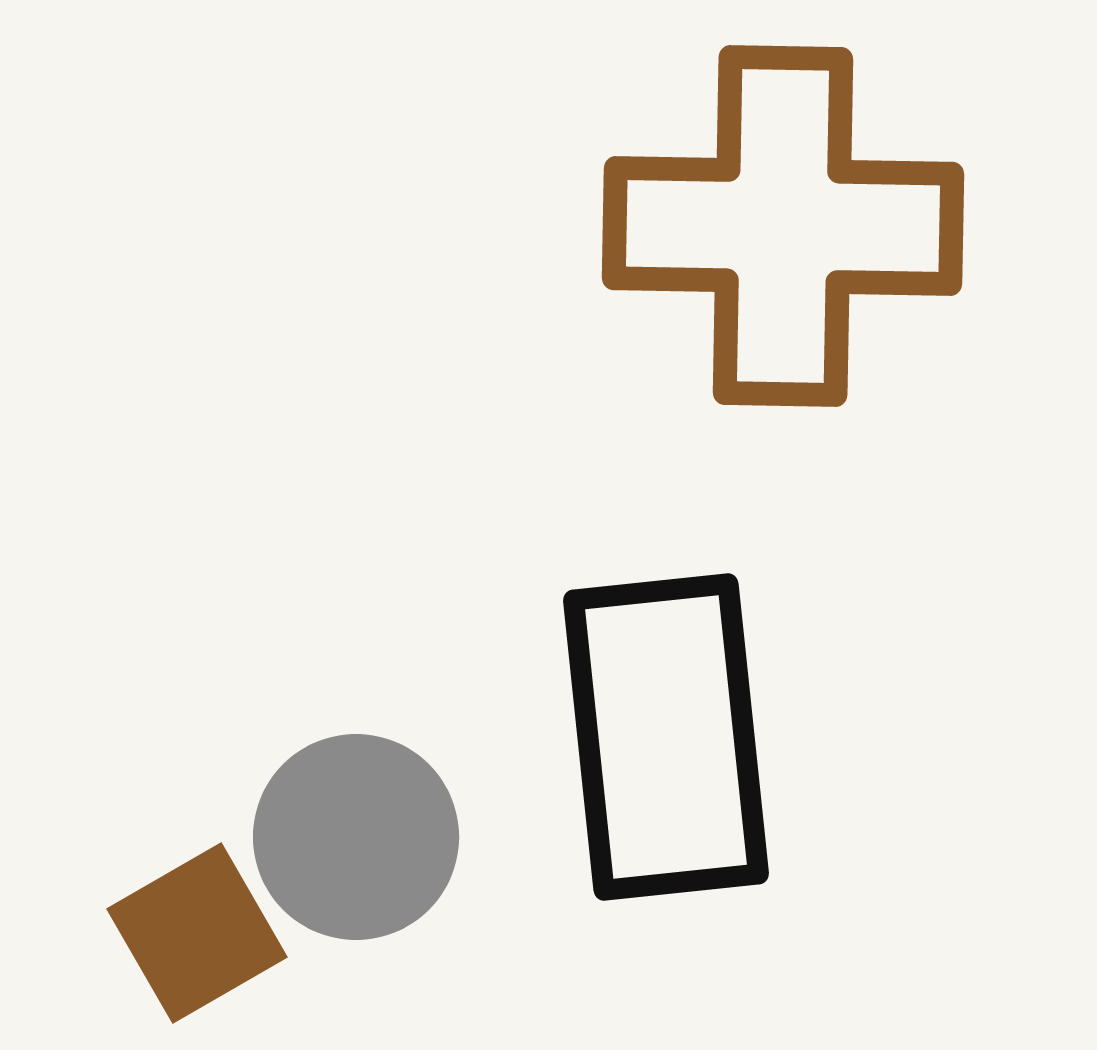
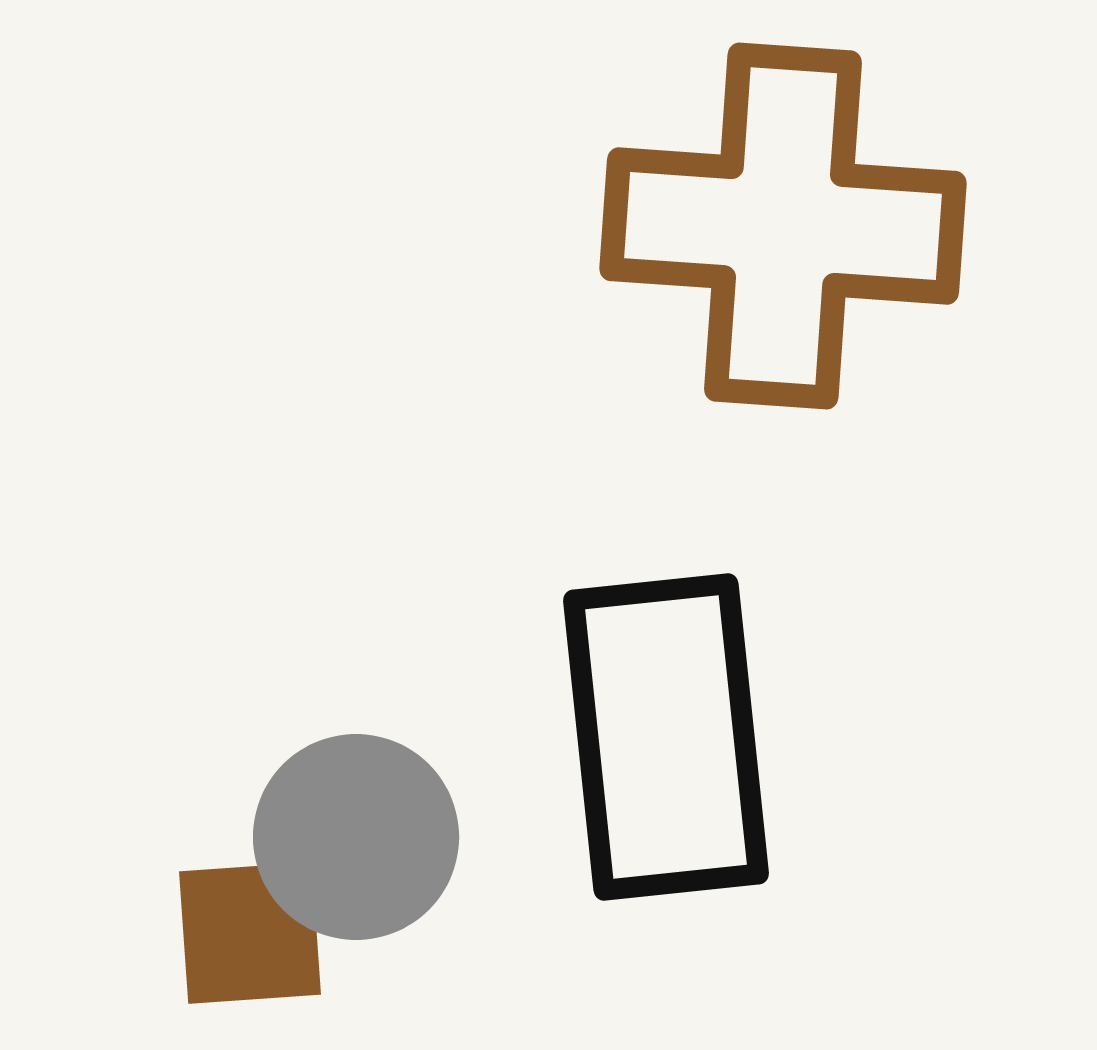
brown cross: rotated 3 degrees clockwise
brown square: moved 53 px right; rotated 26 degrees clockwise
